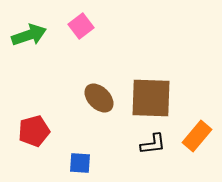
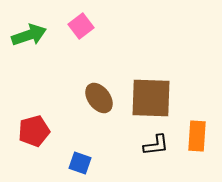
brown ellipse: rotated 8 degrees clockwise
orange rectangle: rotated 36 degrees counterclockwise
black L-shape: moved 3 px right, 1 px down
blue square: rotated 15 degrees clockwise
